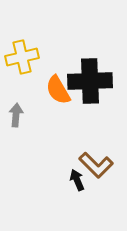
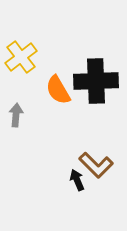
yellow cross: moved 1 px left; rotated 24 degrees counterclockwise
black cross: moved 6 px right
